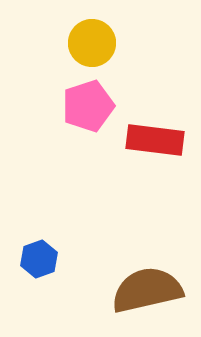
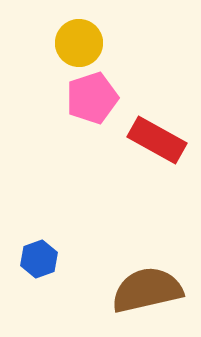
yellow circle: moved 13 px left
pink pentagon: moved 4 px right, 8 px up
red rectangle: moved 2 px right; rotated 22 degrees clockwise
